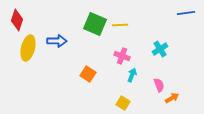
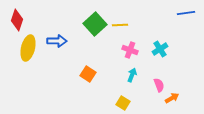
green square: rotated 25 degrees clockwise
pink cross: moved 8 px right, 6 px up
